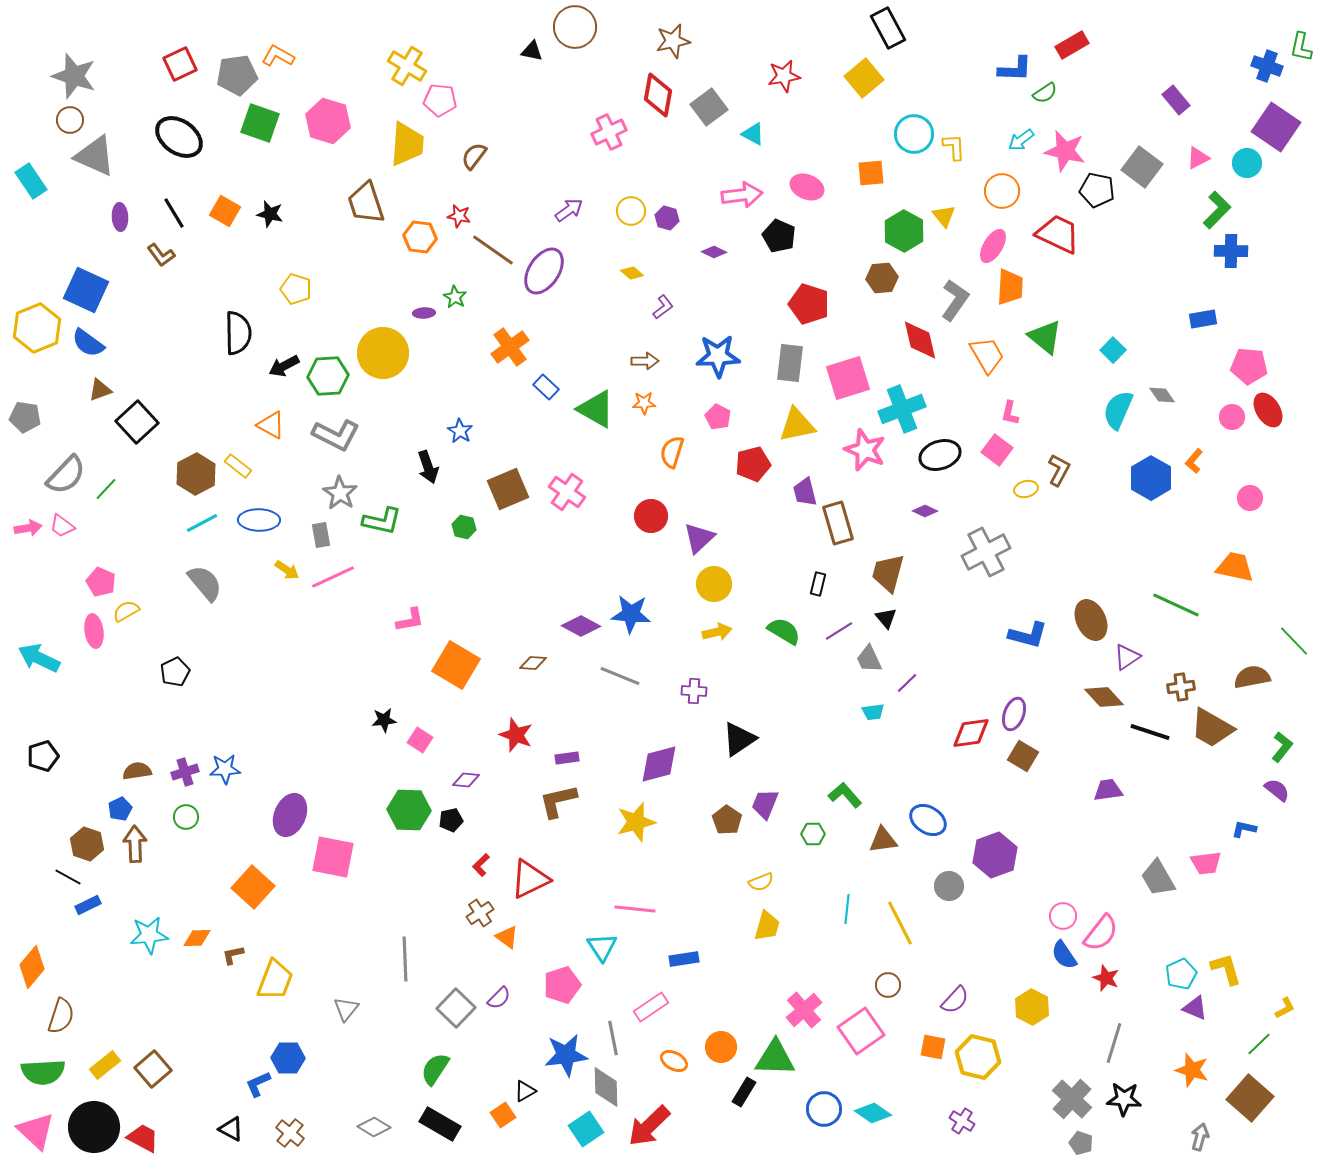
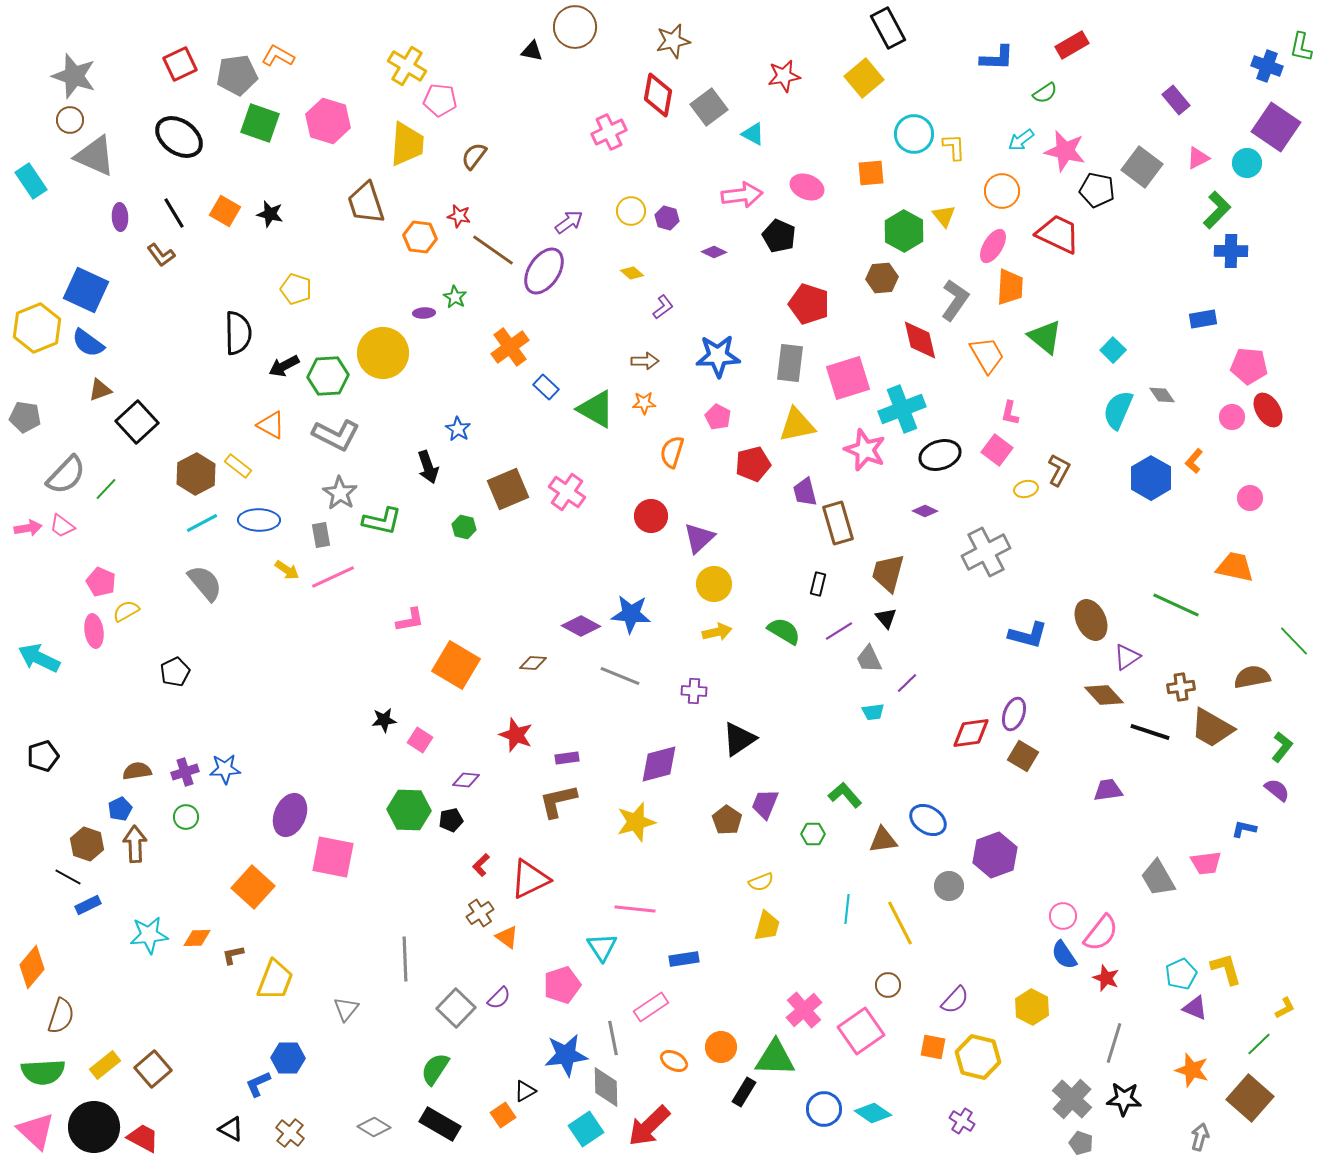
blue L-shape at (1015, 69): moved 18 px left, 11 px up
purple arrow at (569, 210): moved 12 px down
blue star at (460, 431): moved 2 px left, 2 px up
brown diamond at (1104, 697): moved 2 px up
